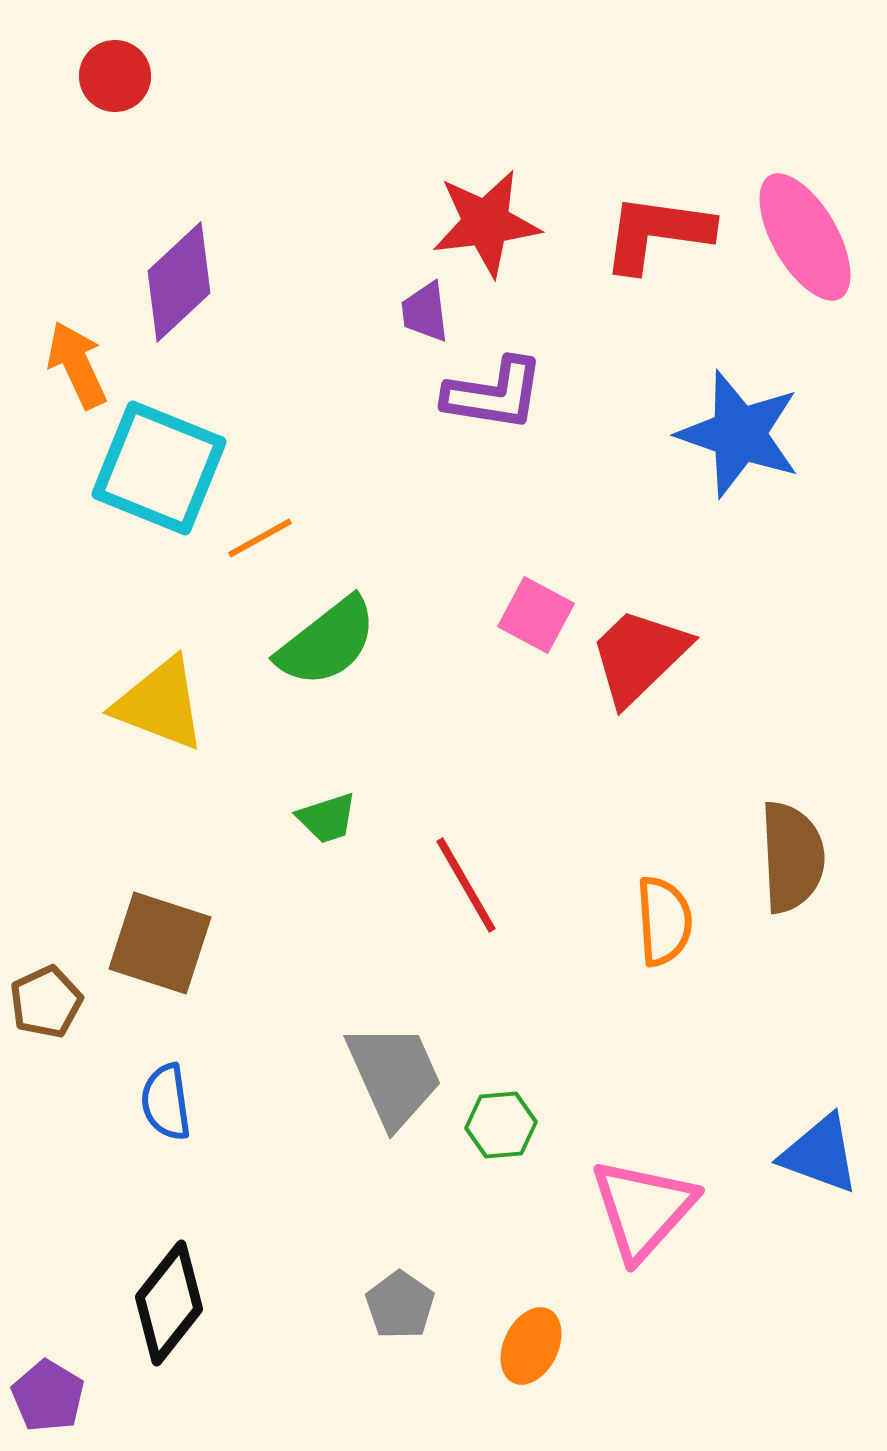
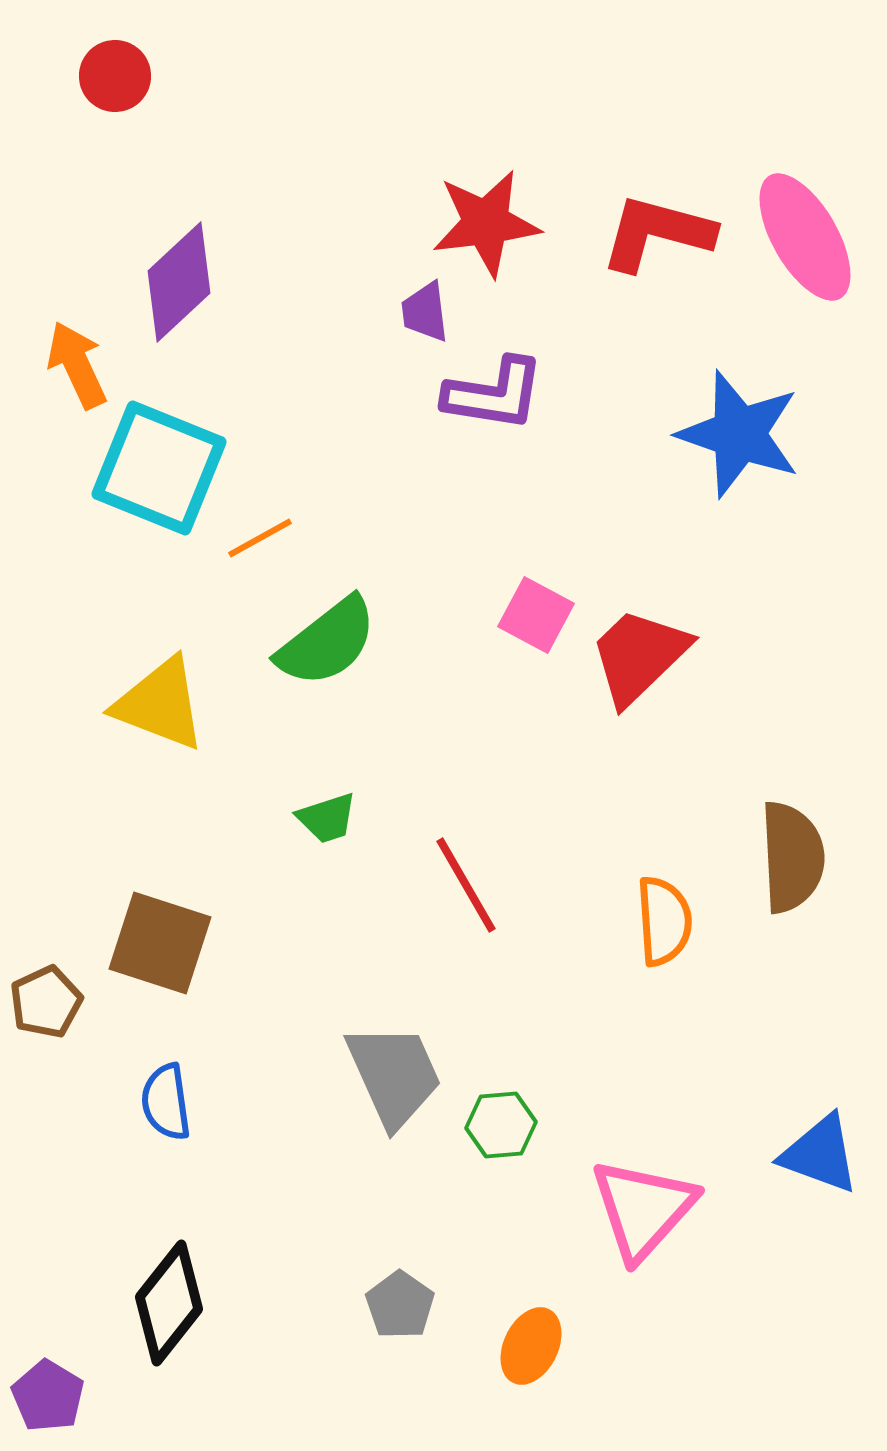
red L-shape: rotated 7 degrees clockwise
